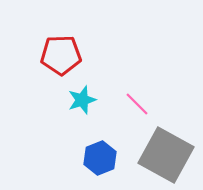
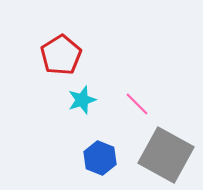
red pentagon: rotated 30 degrees counterclockwise
blue hexagon: rotated 16 degrees counterclockwise
